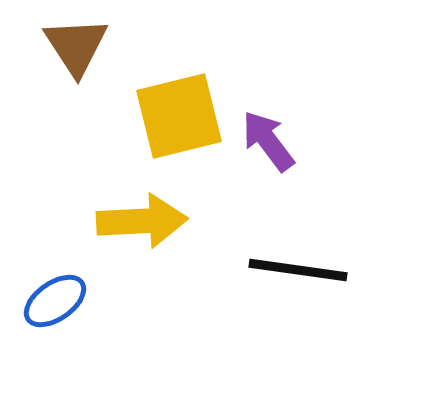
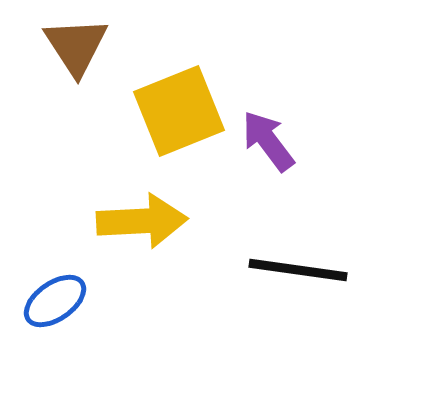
yellow square: moved 5 px up; rotated 8 degrees counterclockwise
